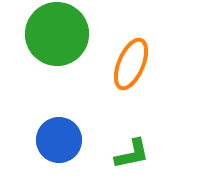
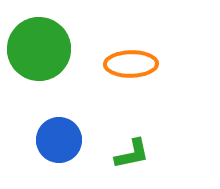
green circle: moved 18 px left, 15 px down
orange ellipse: rotated 66 degrees clockwise
